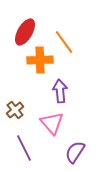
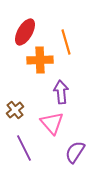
orange line: moved 2 px right; rotated 20 degrees clockwise
purple arrow: moved 1 px right, 1 px down
